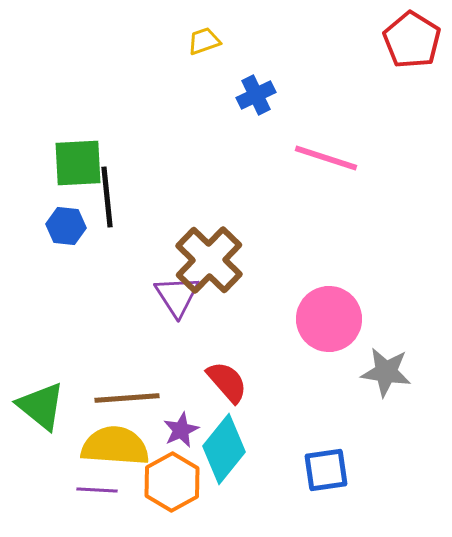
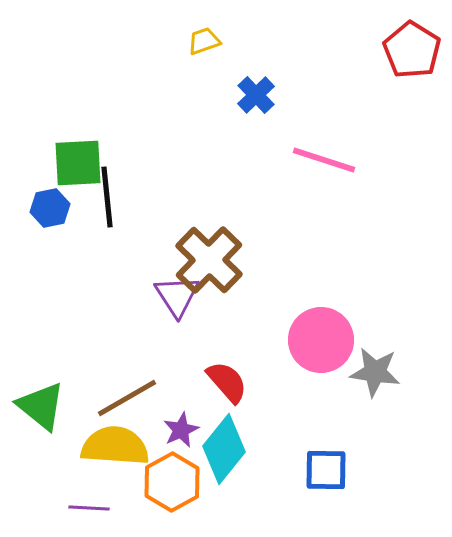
red pentagon: moved 10 px down
blue cross: rotated 18 degrees counterclockwise
pink line: moved 2 px left, 2 px down
blue hexagon: moved 16 px left, 18 px up; rotated 18 degrees counterclockwise
pink circle: moved 8 px left, 21 px down
gray star: moved 11 px left
brown line: rotated 26 degrees counterclockwise
blue square: rotated 9 degrees clockwise
purple line: moved 8 px left, 18 px down
